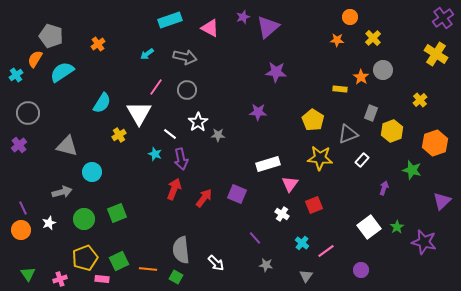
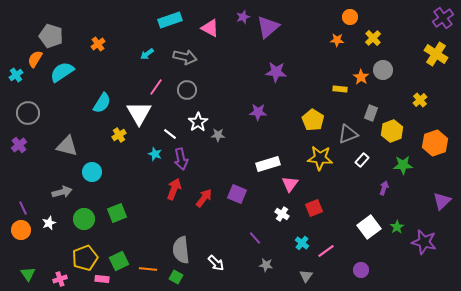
green star at (412, 170): moved 9 px left, 5 px up; rotated 18 degrees counterclockwise
red square at (314, 205): moved 3 px down
